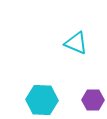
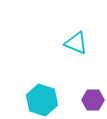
cyan hexagon: rotated 16 degrees clockwise
